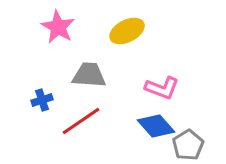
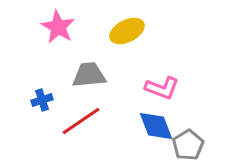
gray trapezoid: rotated 9 degrees counterclockwise
blue diamond: rotated 21 degrees clockwise
